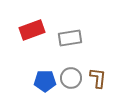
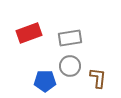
red rectangle: moved 3 px left, 3 px down
gray circle: moved 1 px left, 12 px up
